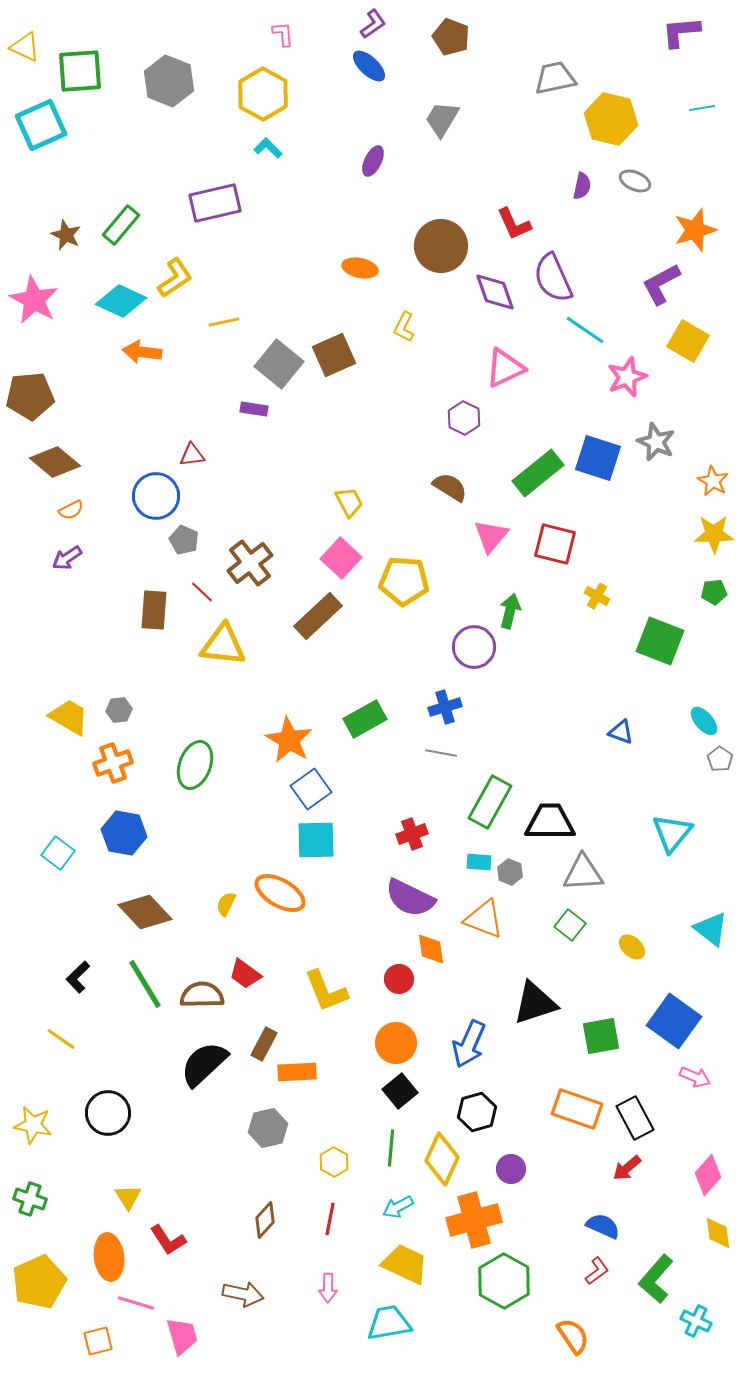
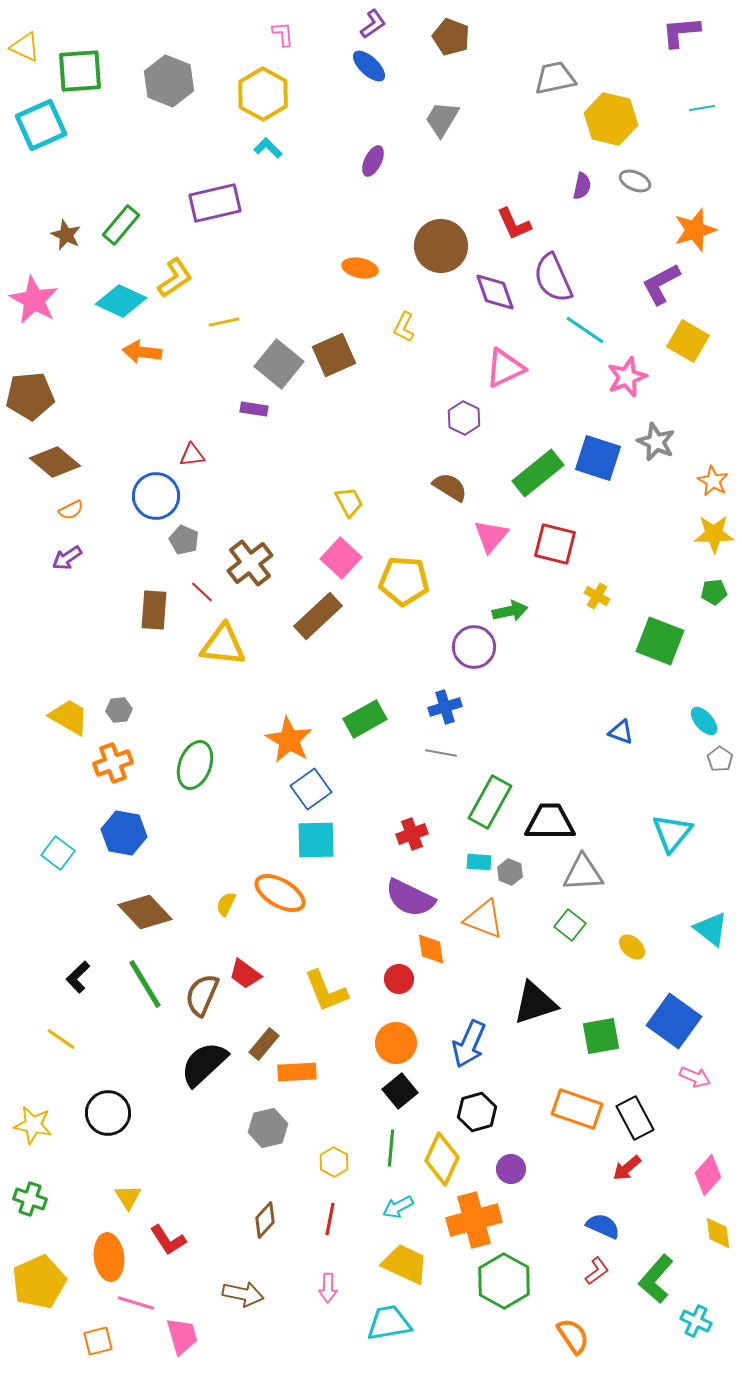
green arrow at (510, 611): rotated 64 degrees clockwise
brown semicircle at (202, 995): rotated 66 degrees counterclockwise
brown rectangle at (264, 1044): rotated 12 degrees clockwise
